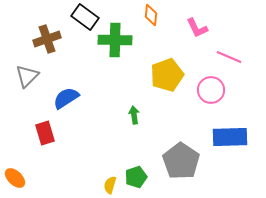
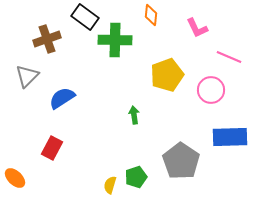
blue semicircle: moved 4 px left
red rectangle: moved 7 px right, 15 px down; rotated 45 degrees clockwise
